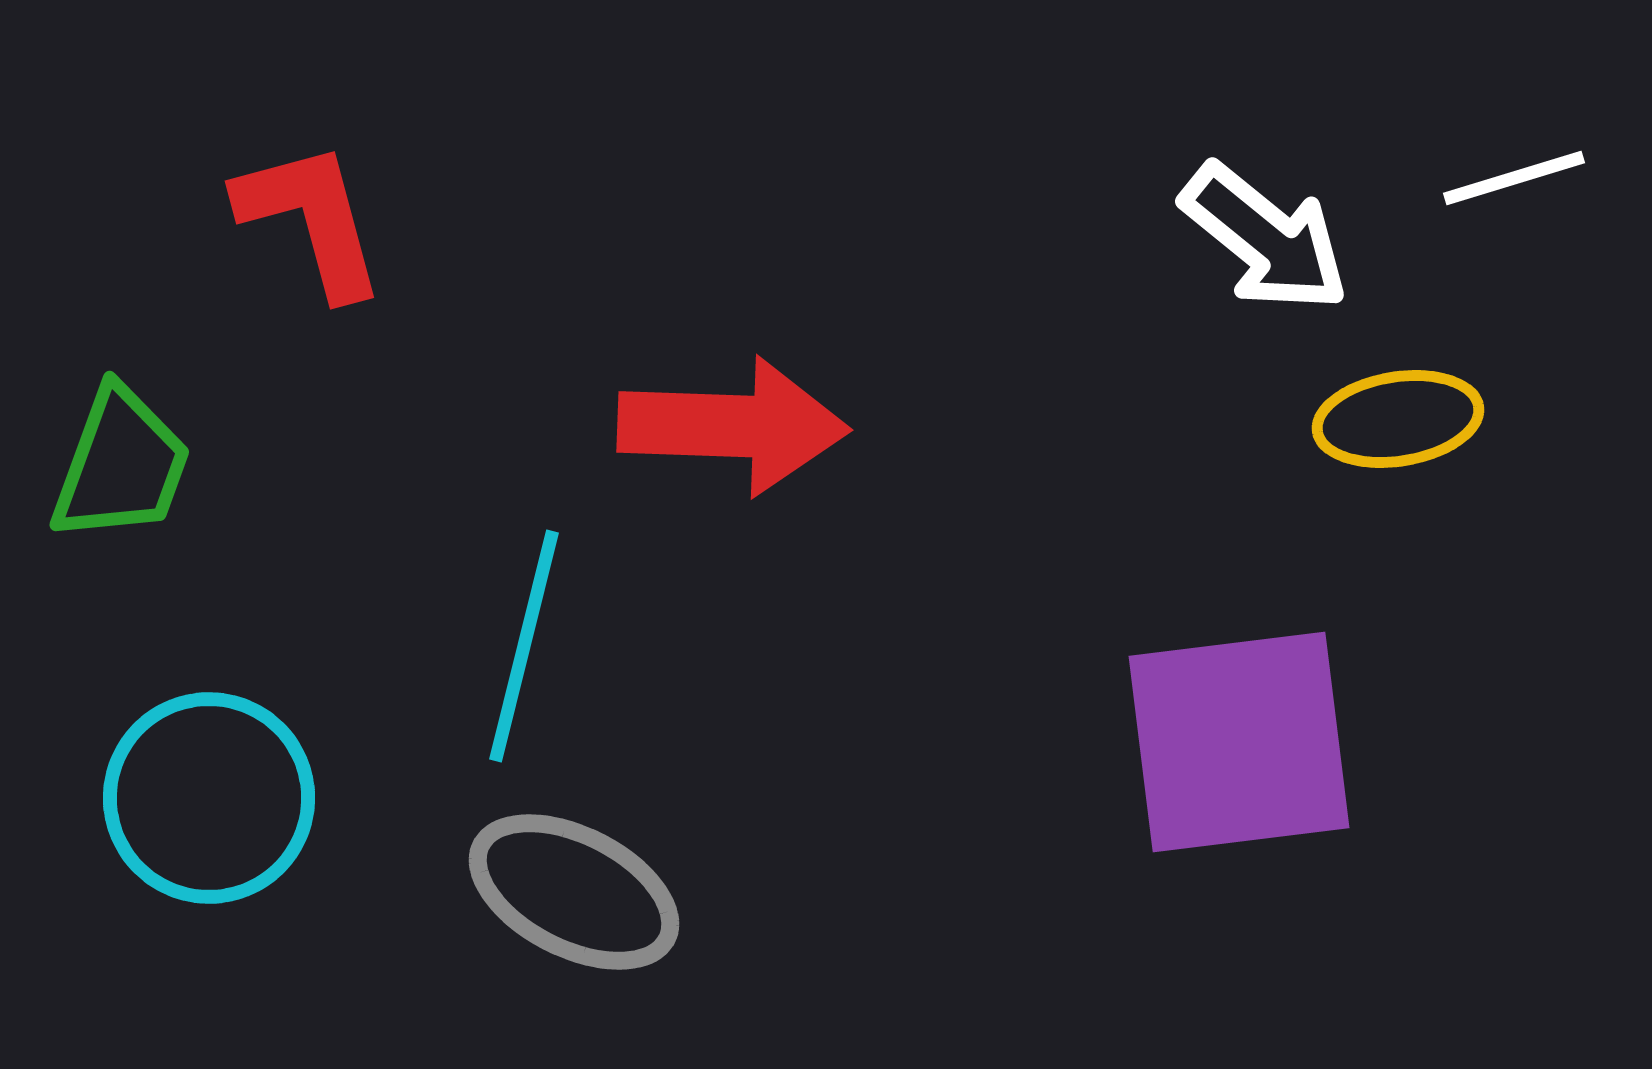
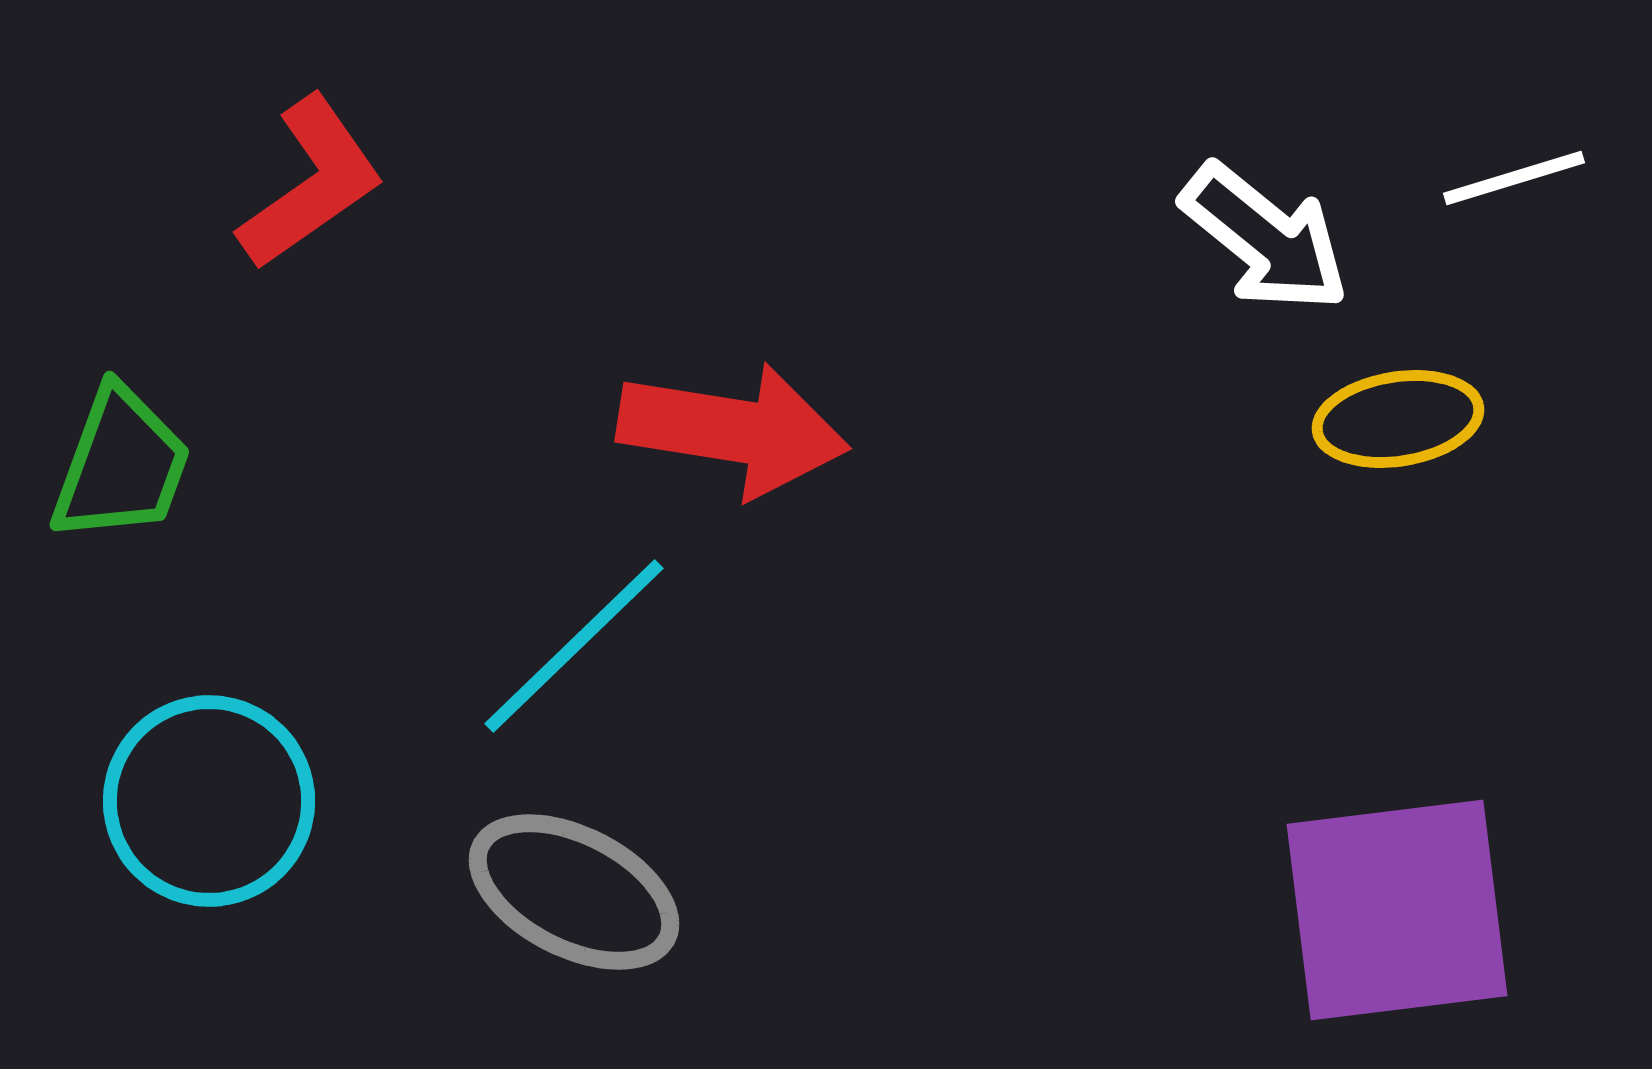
red L-shape: moved 36 px up; rotated 70 degrees clockwise
red arrow: moved 4 px down; rotated 7 degrees clockwise
cyan line: moved 50 px right; rotated 32 degrees clockwise
purple square: moved 158 px right, 168 px down
cyan circle: moved 3 px down
